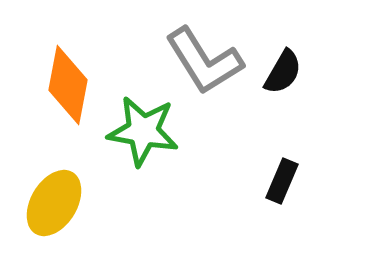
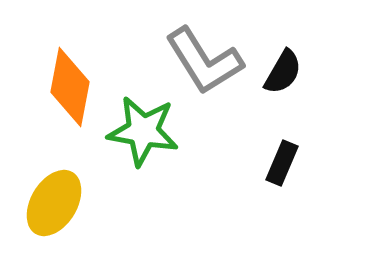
orange diamond: moved 2 px right, 2 px down
black rectangle: moved 18 px up
